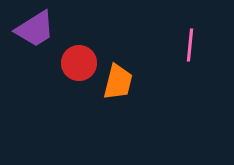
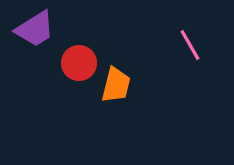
pink line: rotated 36 degrees counterclockwise
orange trapezoid: moved 2 px left, 3 px down
